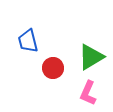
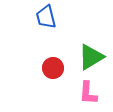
blue trapezoid: moved 18 px right, 24 px up
pink L-shape: rotated 20 degrees counterclockwise
